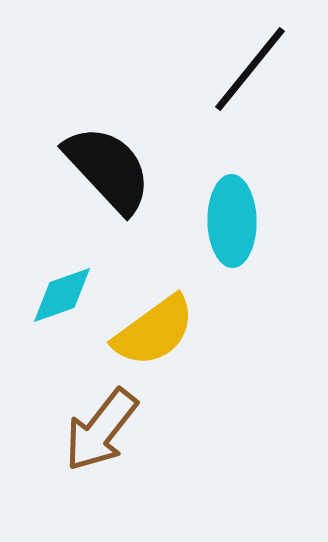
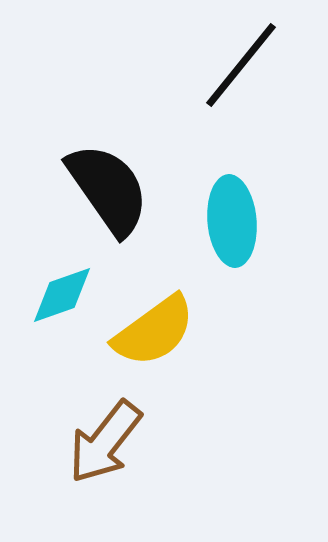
black line: moved 9 px left, 4 px up
black semicircle: moved 20 px down; rotated 8 degrees clockwise
cyan ellipse: rotated 4 degrees counterclockwise
brown arrow: moved 4 px right, 12 px down
